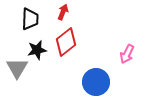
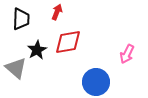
red arrow: moved 6 px left
black trapezoid: moved 9 px left
red diamond: moved 2 px right; rotated 28 degrees clockwise
black star: rotated 18 degrees counterclockwise
gray triangle: moved 1 px left; rotated 20 degrees counterclockwise
